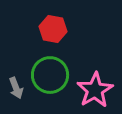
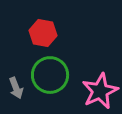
red hexagon: moved 10 px left, 4 px down
pink star: moved 5 px right, 1 px down; rotated 6 degrees clockwise
